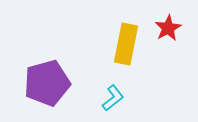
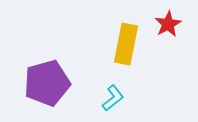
red star: moved 4 px up
